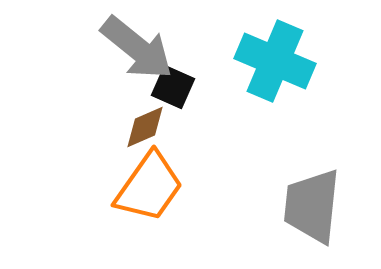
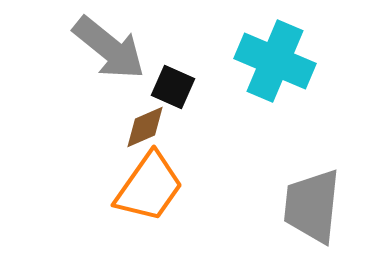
gray arrow: moved 28 px left
